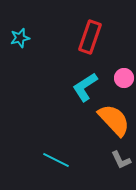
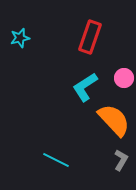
gray L-shape: rotated 125 degrees counterclockwise
